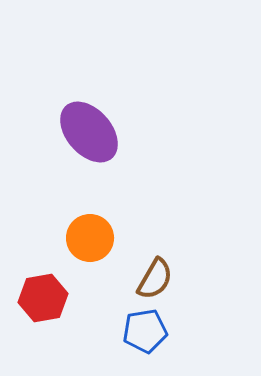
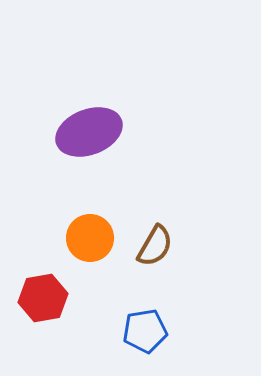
purple ellipse: rotated 70 degrees counterclockwise
brown semicircle: moved 33 px up
